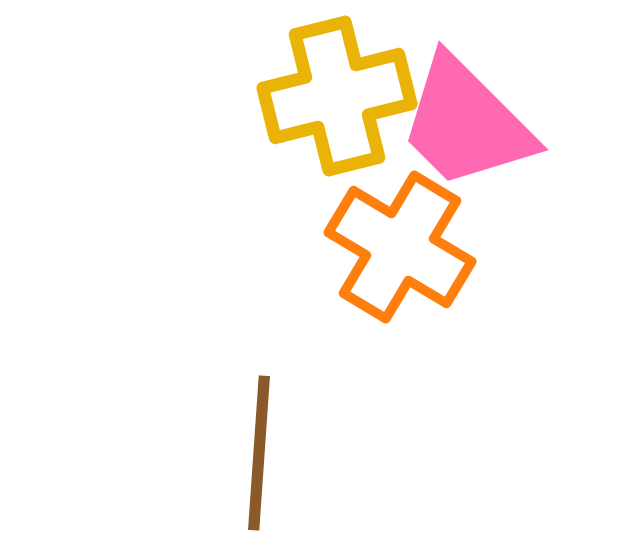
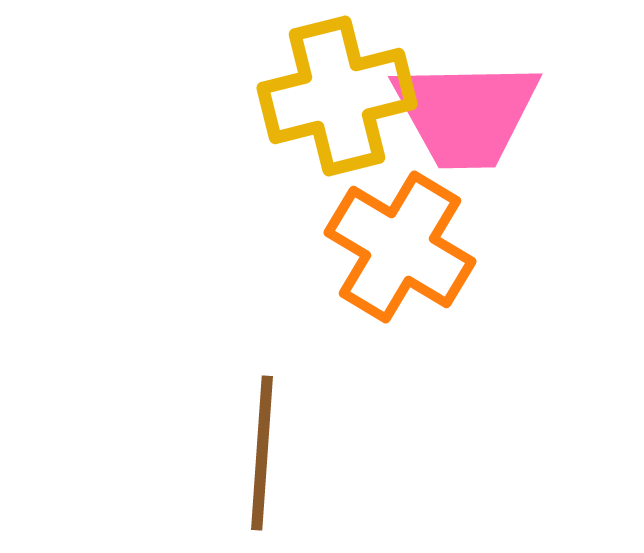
pink trapezoid: moved 9 px up; rotated 46 degrees counterclockwise
brown line: moved 3 px right
